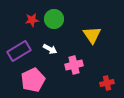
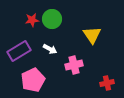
green circle: moved 2 px left
